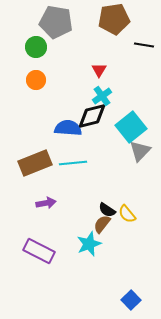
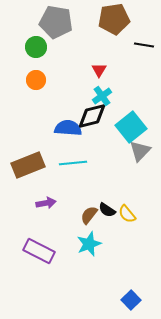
brown rectangle: moved 7 px left, 2 px down
brown semicircle: moved 13 px left, 9 px up
